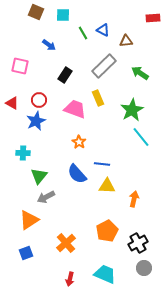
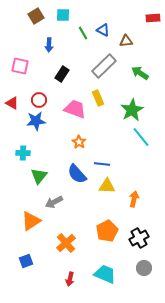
brown square: moved 4 px down; rotated 35 degrees clockwise
blue arrow: rotated 56 degrees clockwise
black rectangle: moved 3 px left, 1 px up
blue star: rotated 18 degrees clockwise
gray arrow: moved 8 px right, 5 px down
orange triangle: moved 2 px right, 1 px down
black cross: moved 1 px right, 5 px up
blue square: moved 8 px down
